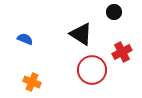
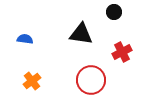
black triangle: rotated 25 degrees counterclockwise
blue semicircle: rotated 14 degrees counterclockwise
red circle: moved 1 px left, 10 px down
orange cross: moved 1 px up; rotated 30 degrees clockwise
